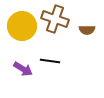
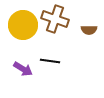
yellow circle: moved 1 px right, 1 px up
brown semicircle: moved 2 px right
